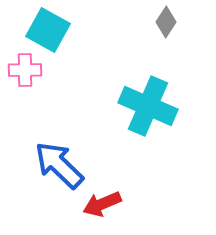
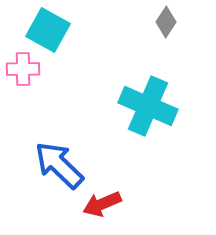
pink cross: moved 2 px left, 1 px up
